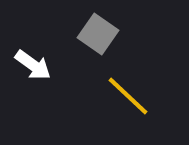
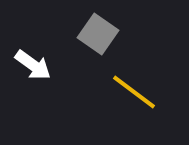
yellow line: moved 6 px right, 4 px up; rotated 6 degrees counterclockwise
